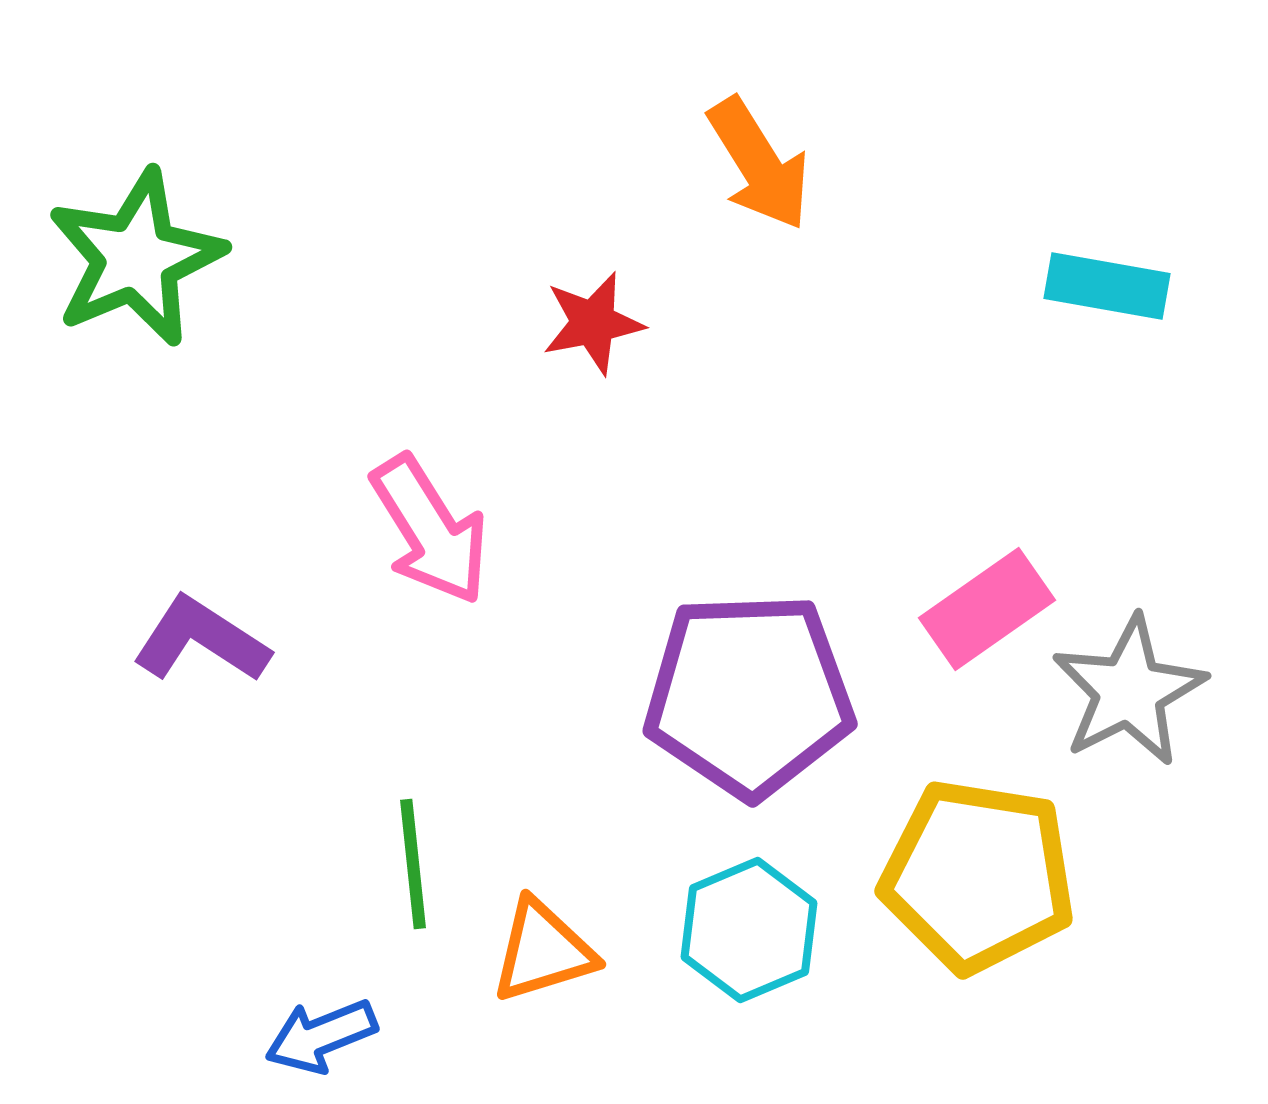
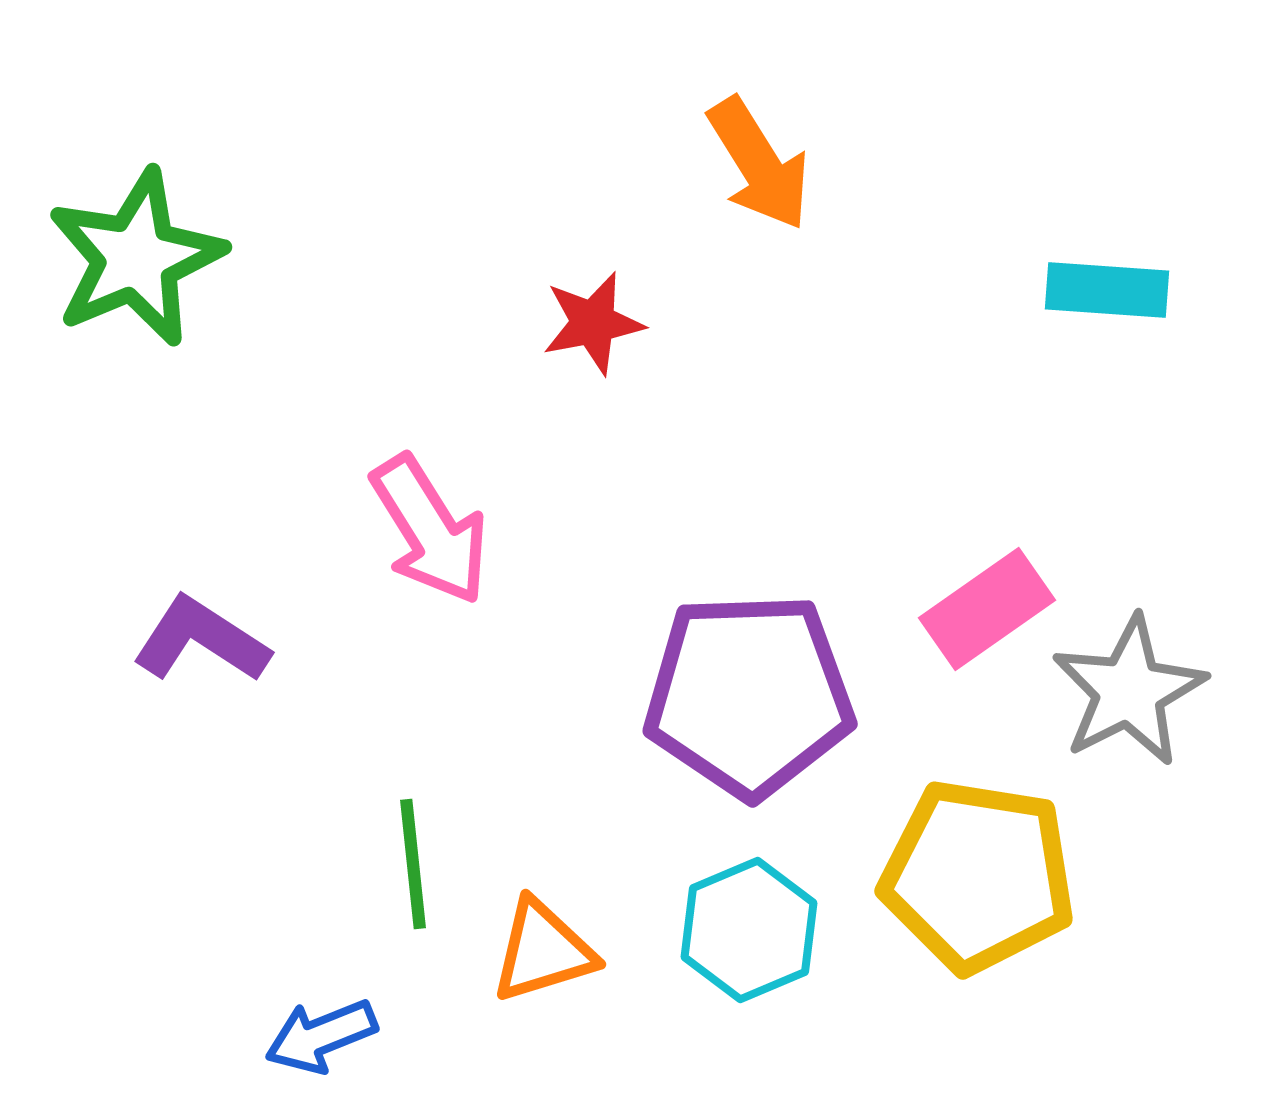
cyan rectangle: moved 4 px down; rotated 6 degrees counterclockwise
